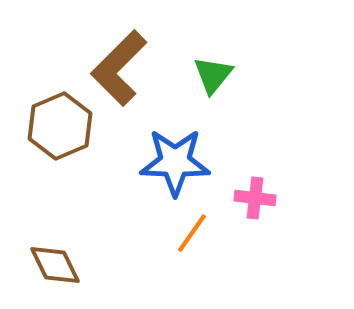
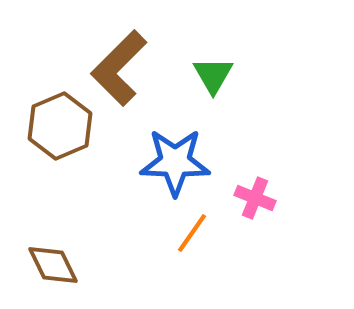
green triangle: rotated 9 degrees counterclockwise
pink cross: rotated 15 degrees clockwise
brown diamond: moved 2 px left
